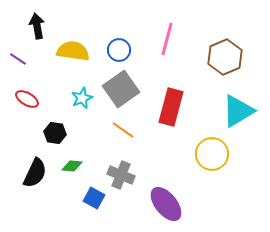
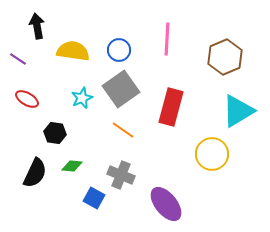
pink line: rotated 12 degrees counterclockwise
